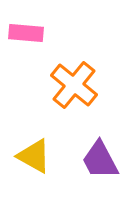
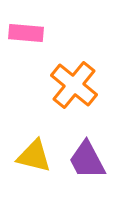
yellow triangle: rotated 15 degrees counterclockwise
purple trapezoid: moved 13 px left
